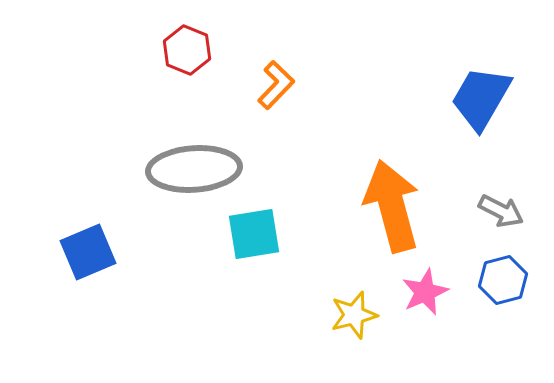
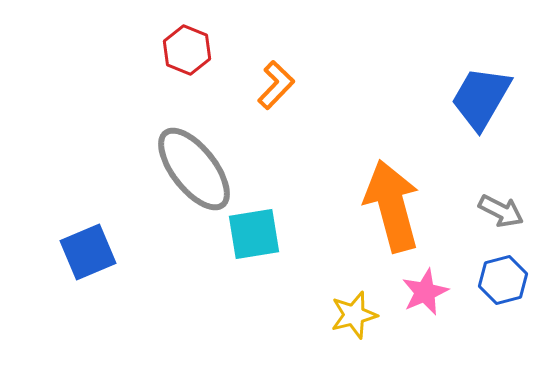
gray ellipse: rotated 56 degrees clockwise
